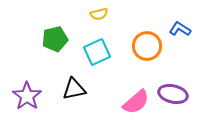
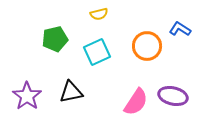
black triangle: moved 3 px left, 3 px down
purple ellipse: moved 2 px down
pink semicircle: rotated 16 degrees counterclockwise
